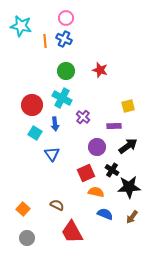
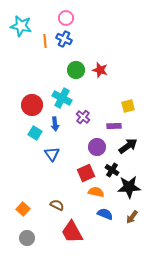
green circle: moved 10 px right, 1 px up
